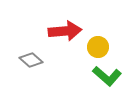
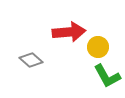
red arrow: moved 4 px right, 1 px down
green L-shape: rotated 20 degrees clockwise
